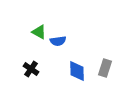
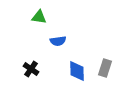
green triangle: moved 15 px up; rotated 21 degrees counterclockwise
